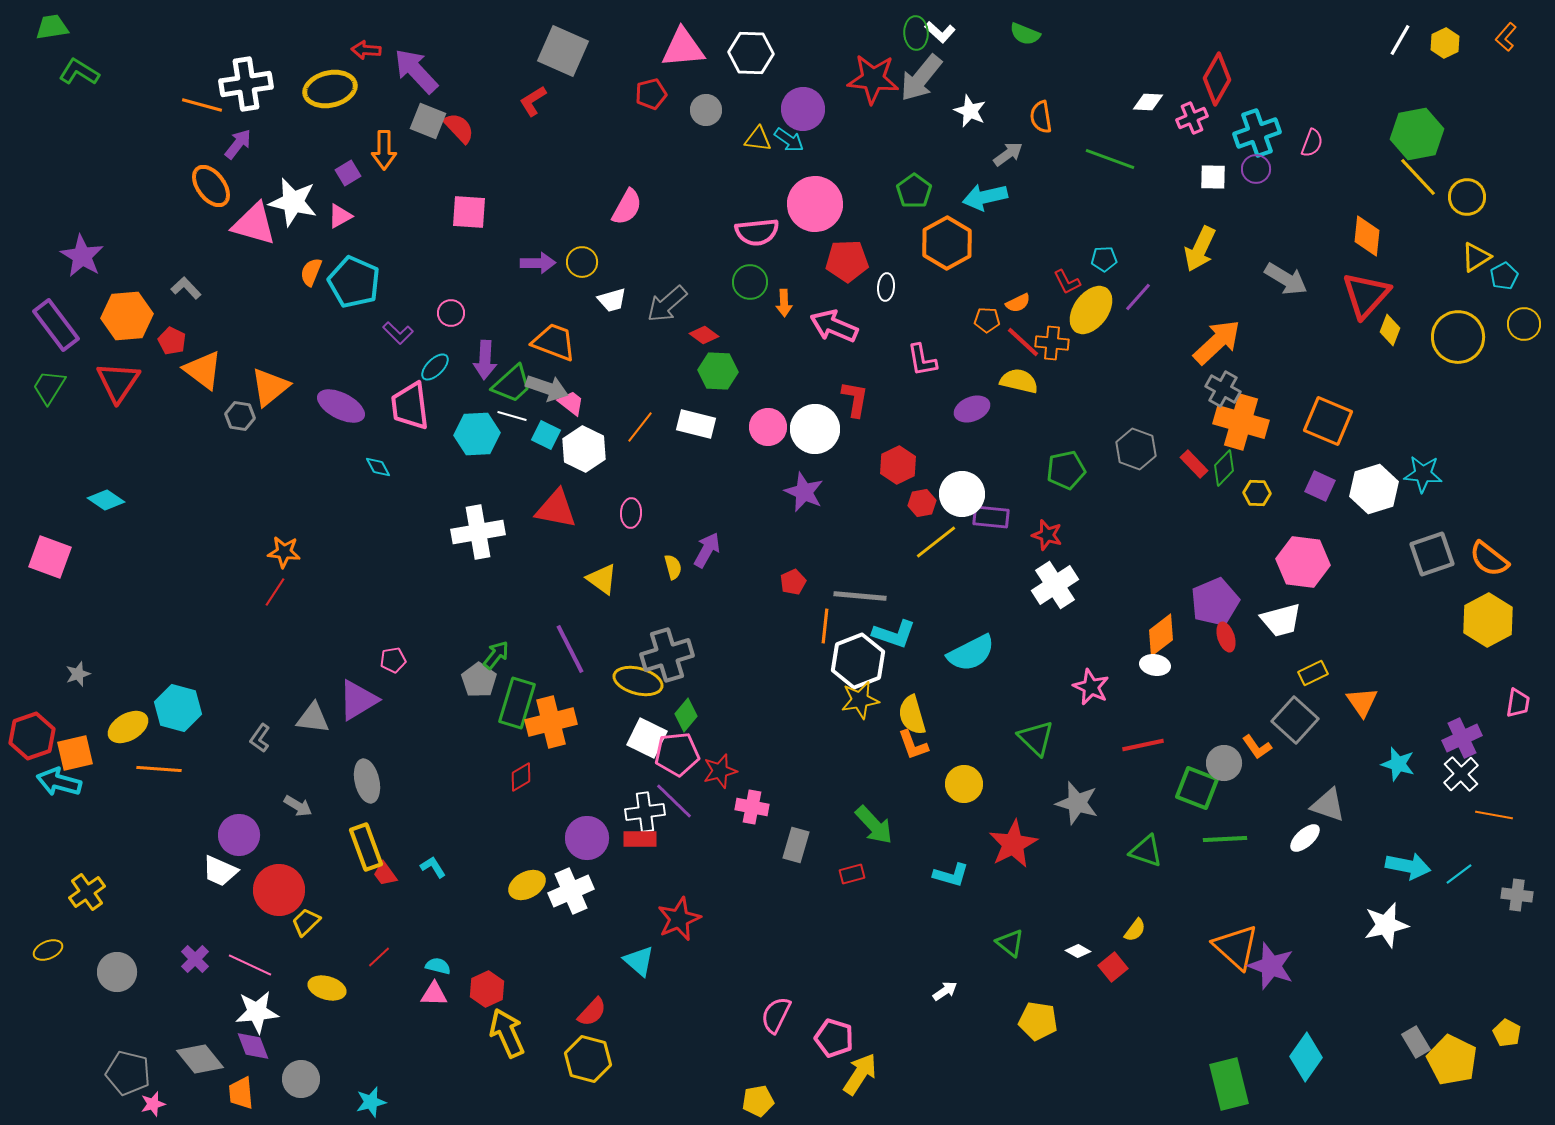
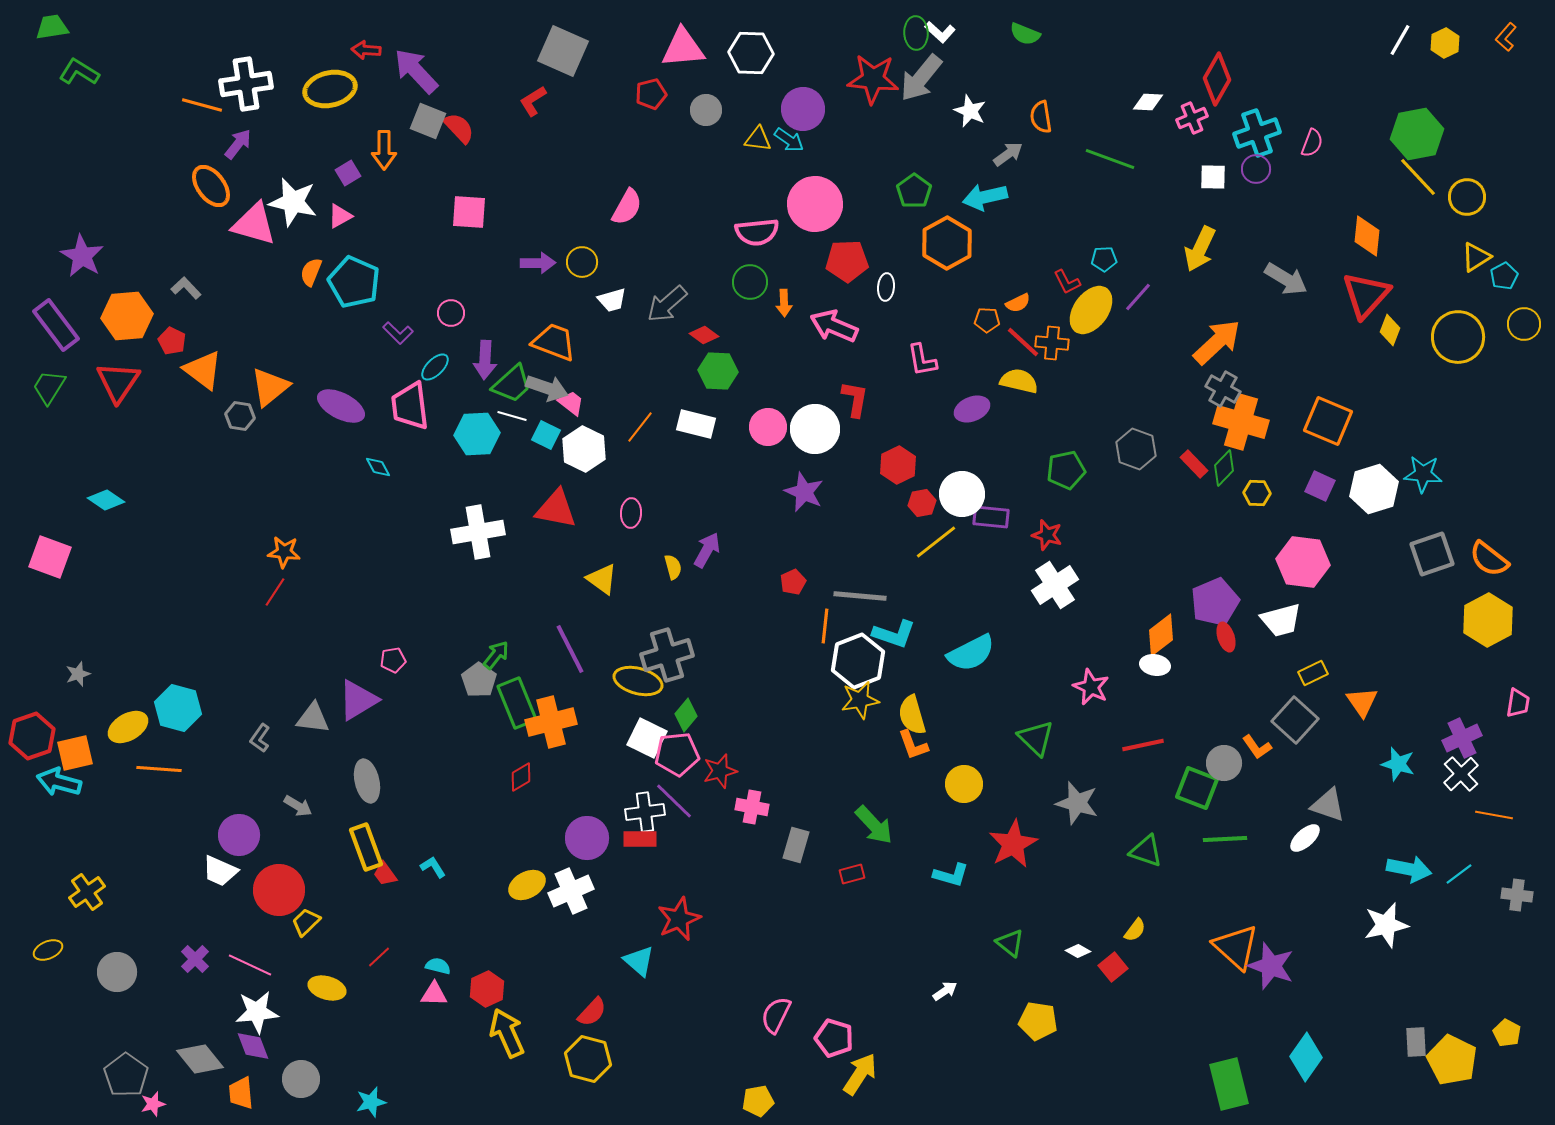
green rectangle at (517, 703): rotated 39 degrees counterclockwise
cyan arrow at (1408, 866): moved 1 px right, 3 px down
gray rectangle at (1416, 1042): rotated 28 degrees clockwise
gray pentagon at (128, 1073): moved 2 px left, 2 px down; rotated 21 degrees clockwise
